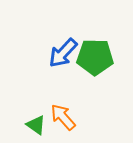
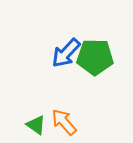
blue arrow: moved 3 px right
orange arrow: moved 1 px right, 5 px down
